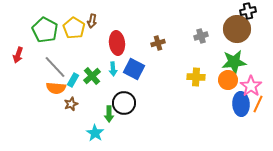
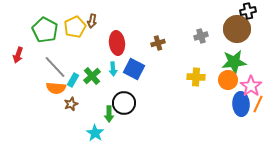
yellow pentagon: moved 1 px right, 1 px up; rotated 15 degrees clockwise
